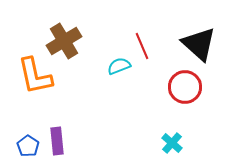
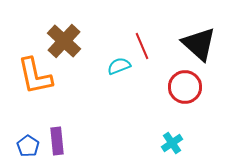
brown cross: rotated 16 degrees counterclockwise
cyan cross: rotated 15 degrees clockwise
